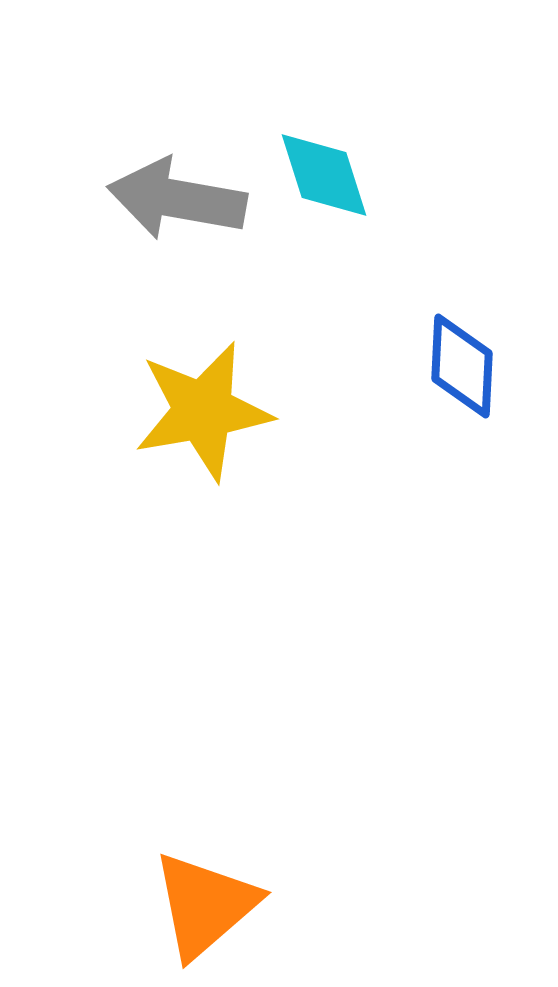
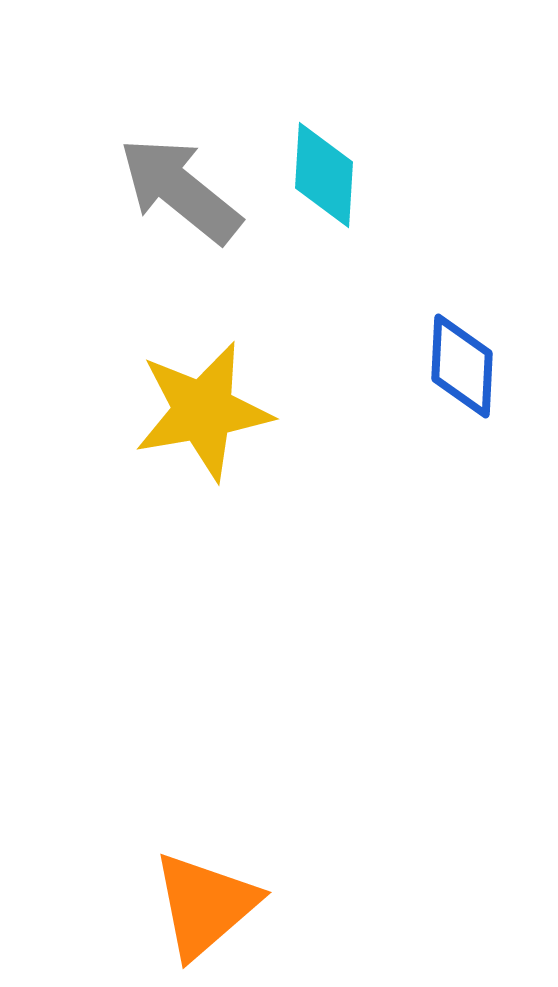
cyan diamond: rotated 21 degrees clockwise
gray arrow: moved 3 px right, 9 px up; rotated 29 degrees clockwise
